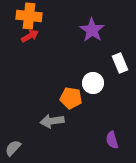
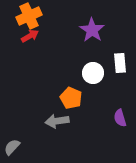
orange cross: rotated 30 degrees counterclockwise
white rectangle: rotated 18 degrees clockwise
white circle: moved 10 px up
orange pentagon: rotated 15 degrees clockwise
gray arrow: moved 5 px right
purple semicircle: moved 8 px right, 22 px up
gray semicircle: moved 1 px left, 1 px up
